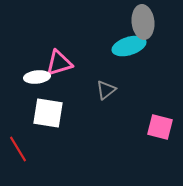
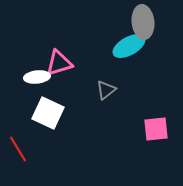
cyan ellipse: rotated 12 degrees counterclockwise
white square: rotated 16 degrees clockwise
pink square: moved 4 px left, 2 px down; rotated 20 degrees counterclockwise
